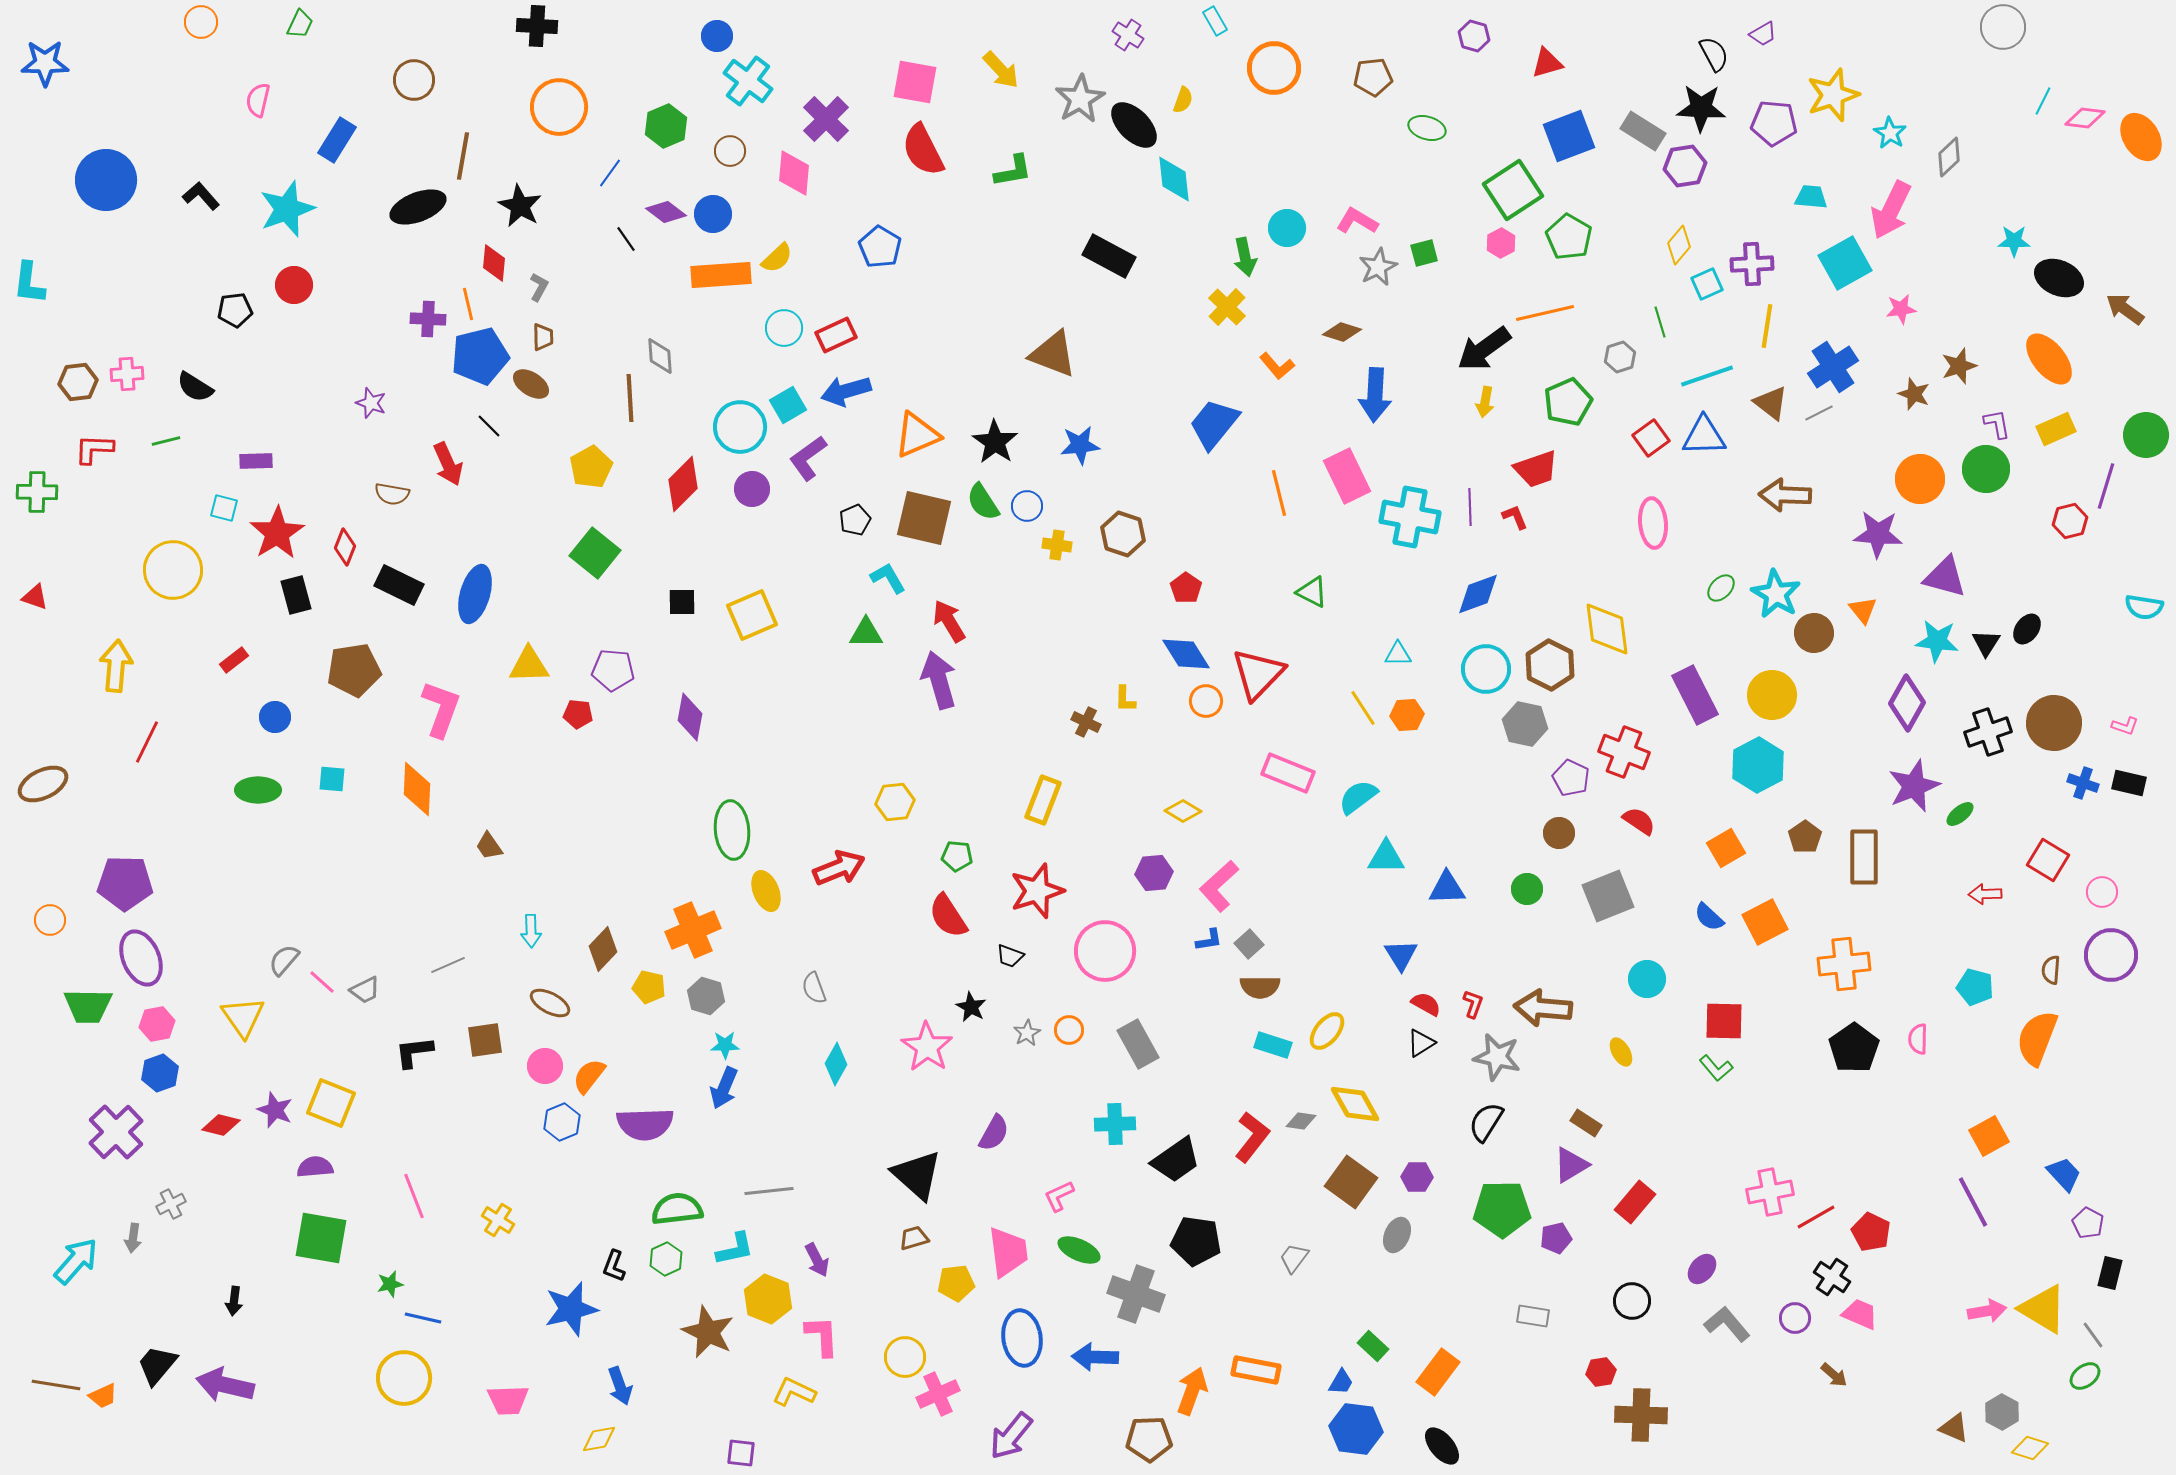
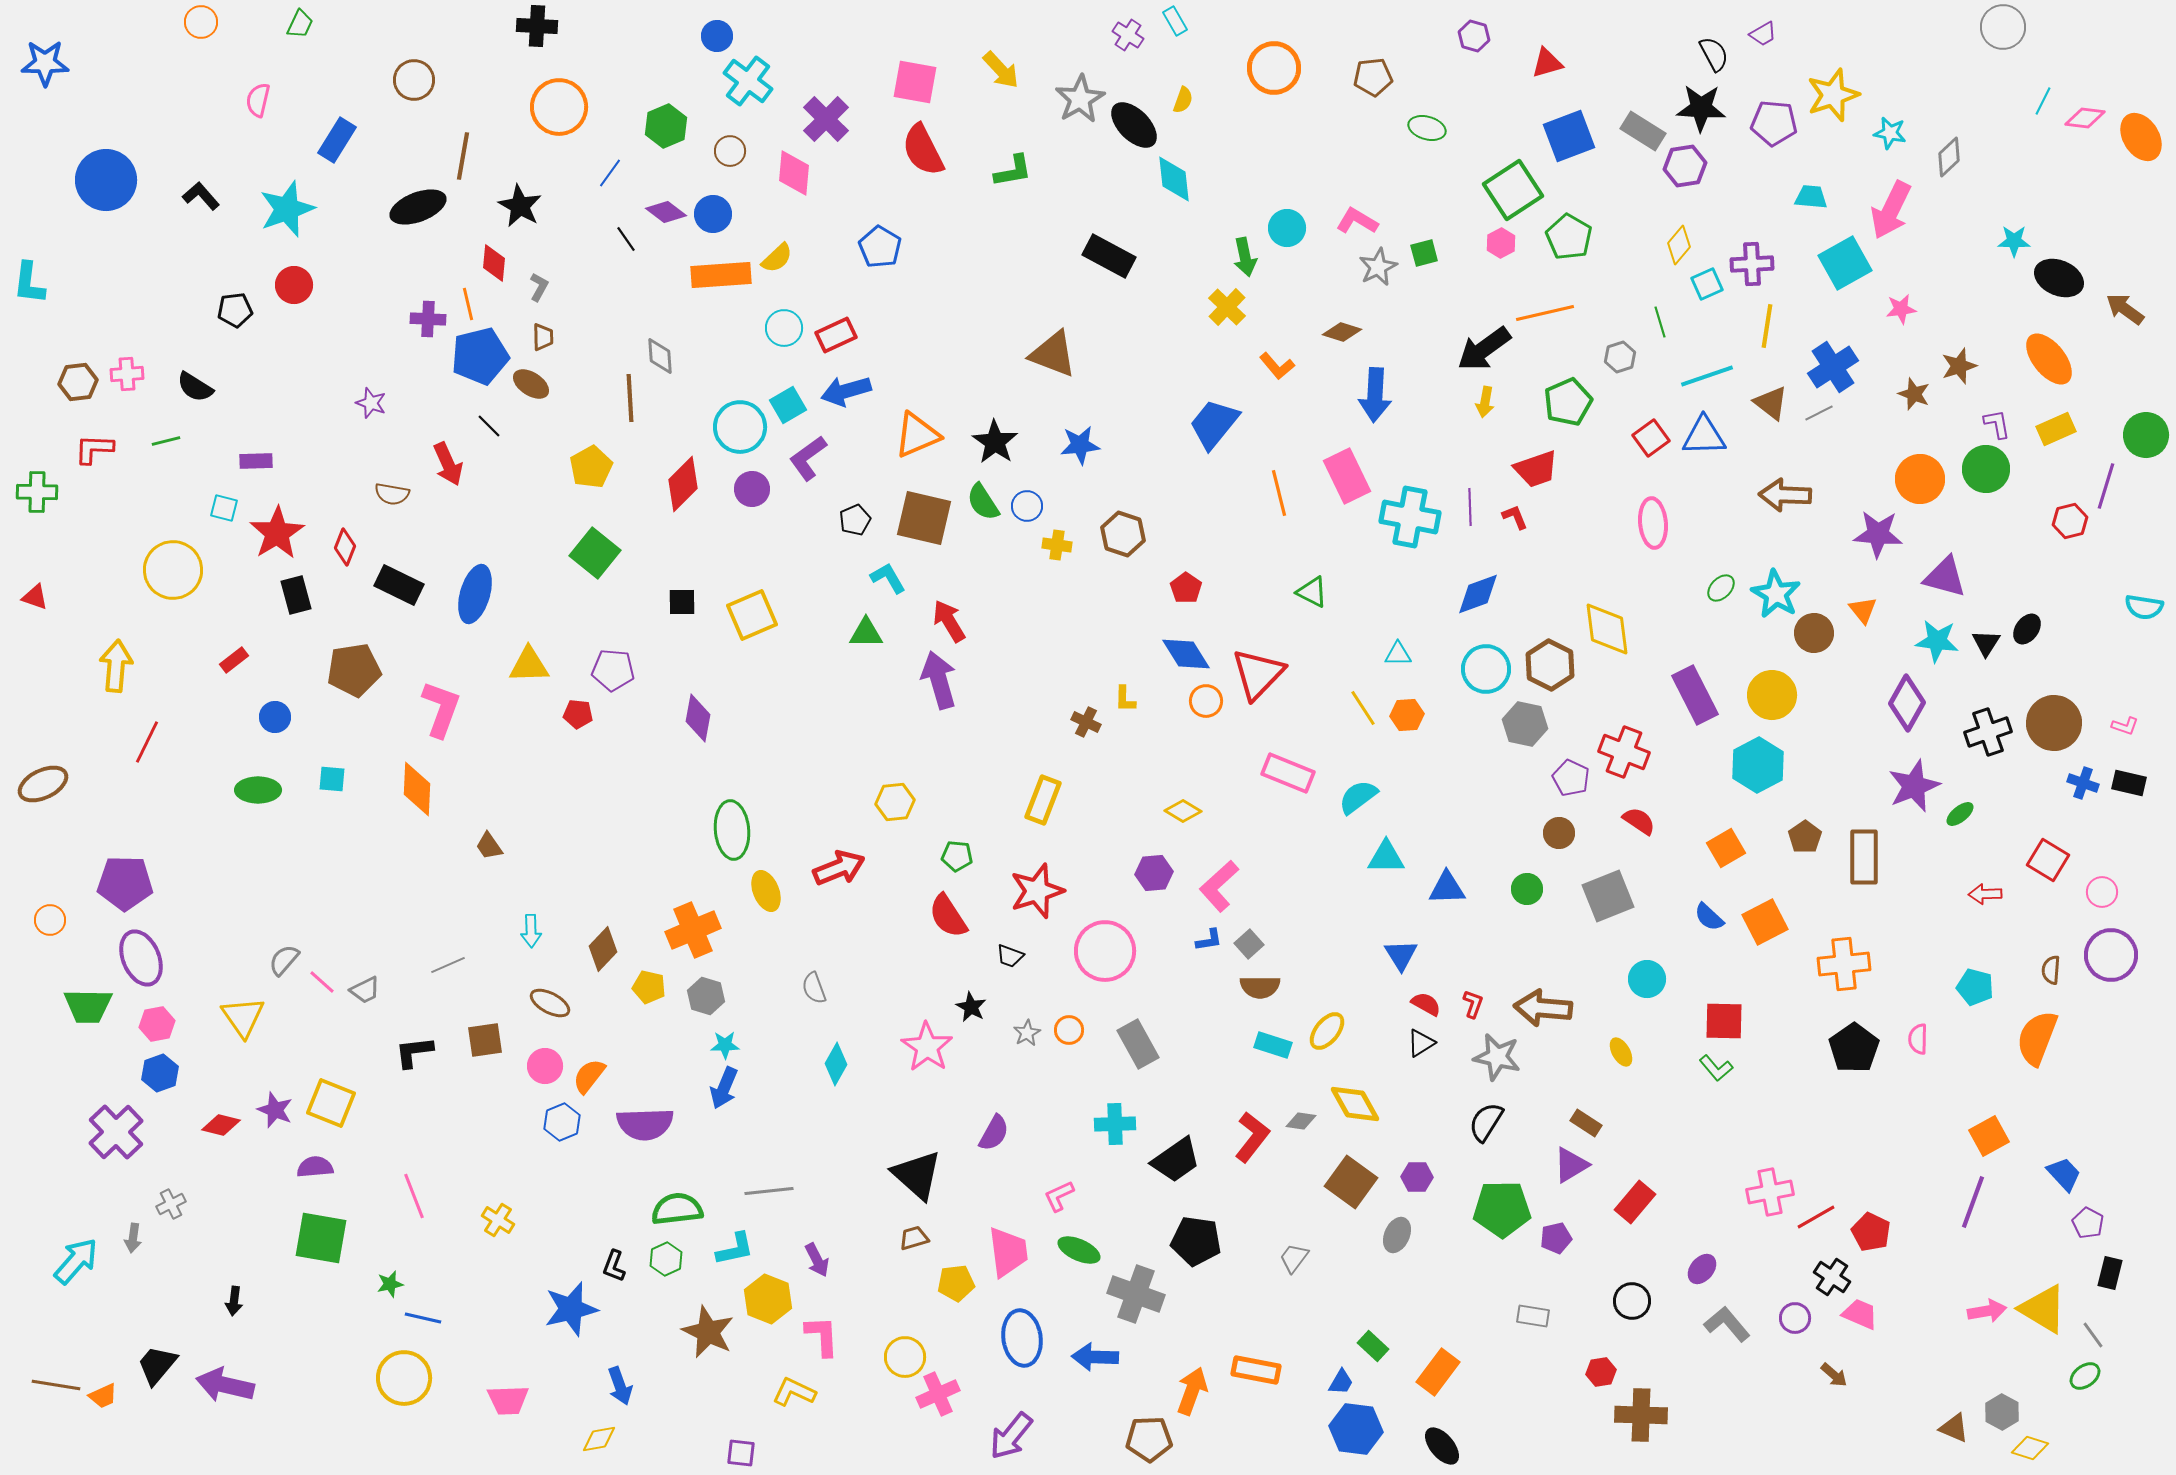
cyan rectangle at (1215, 21): moved 40 px left
cyan star at (1890, 133): rotated 20 degrees counterclockwise
purple diamond at (690, 717): moved 8 px right, 1 px down
purple line at (1973, 1202): rotated 48 degrees clockwise
